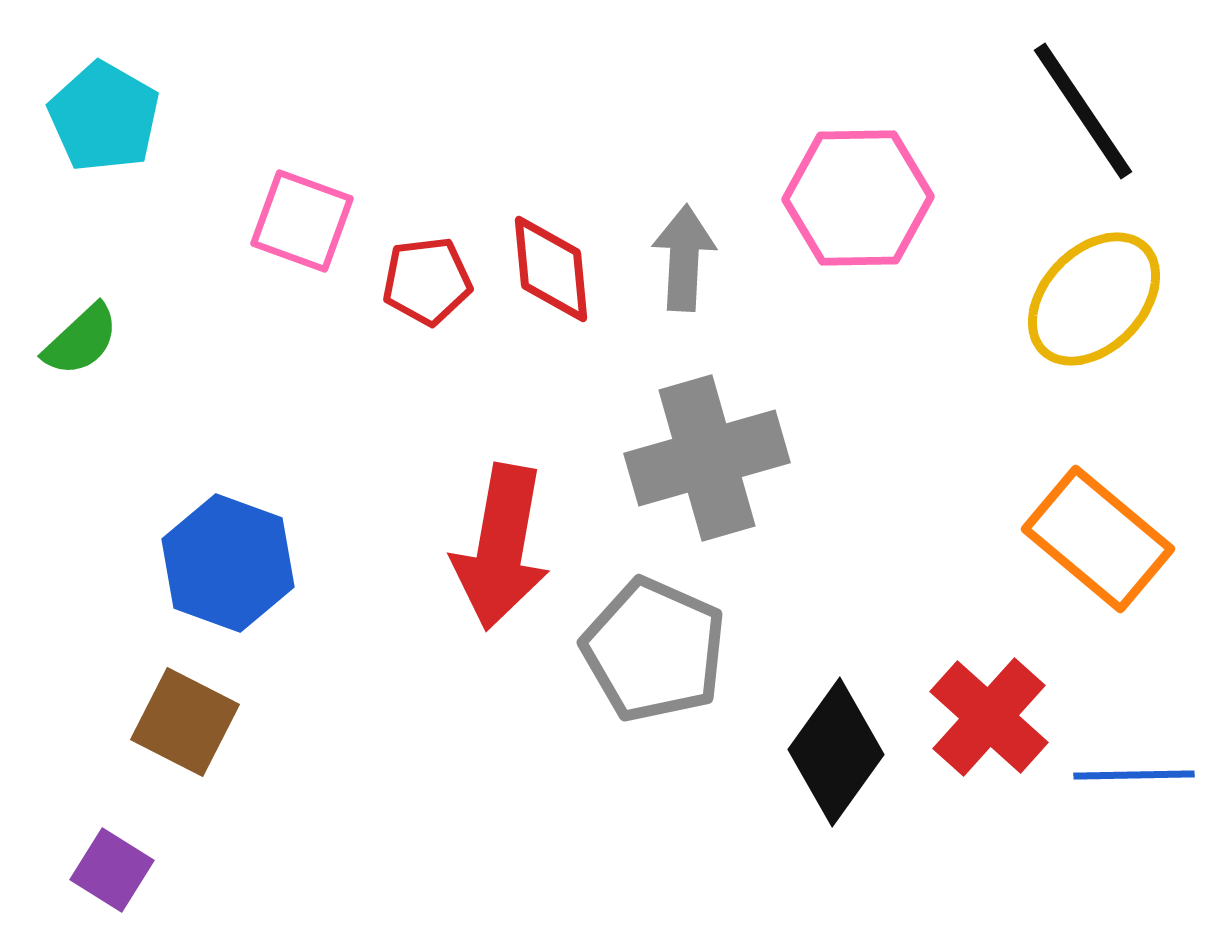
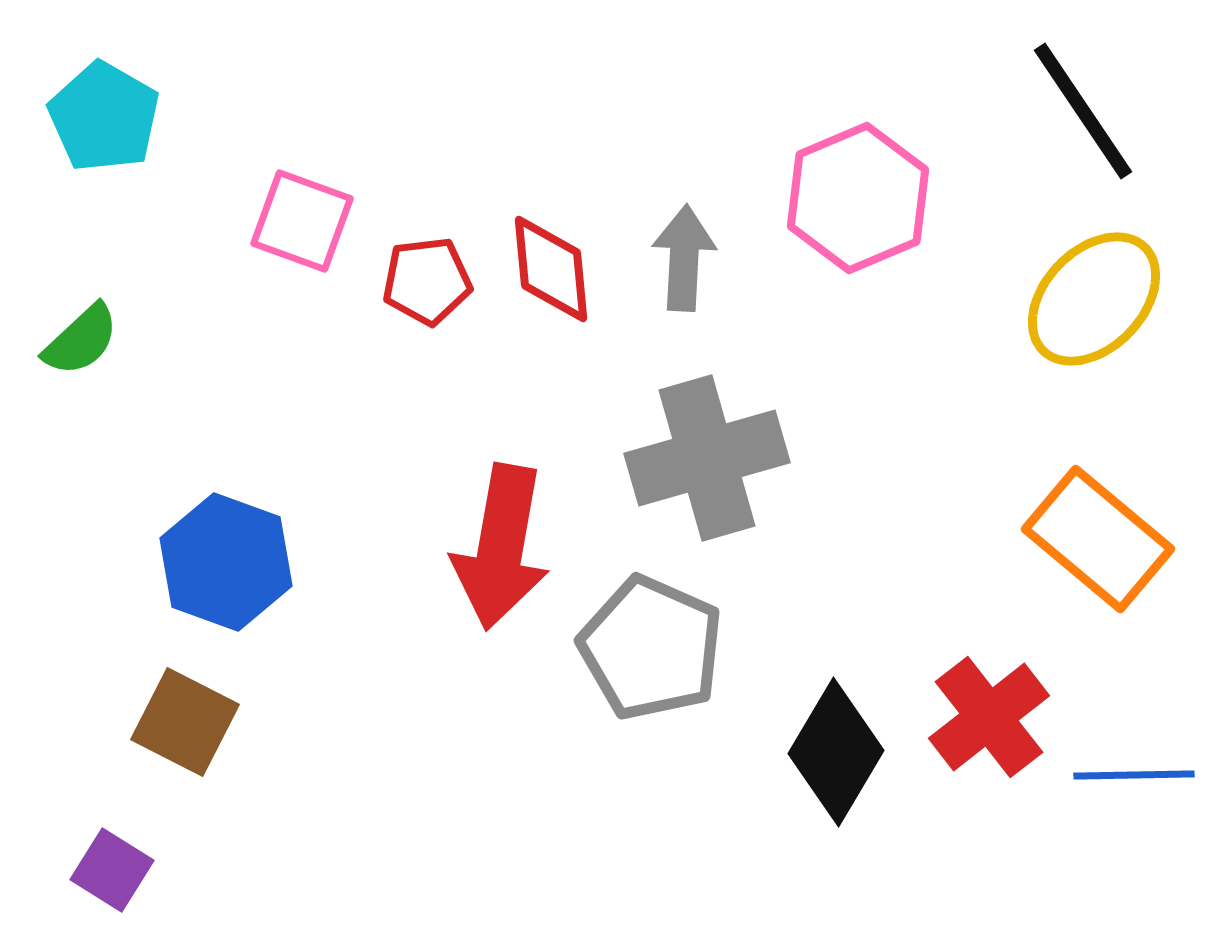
pink hexagon: rotated 22 degrees counterclockwise
blue hexagon: moved 2 px left, 1 px up
gray pentagon: moved 3 px left, 2 px up
red cross: rotated 10 degrees clockwise
black diamond: rotated 5 degrees counterclockwise
